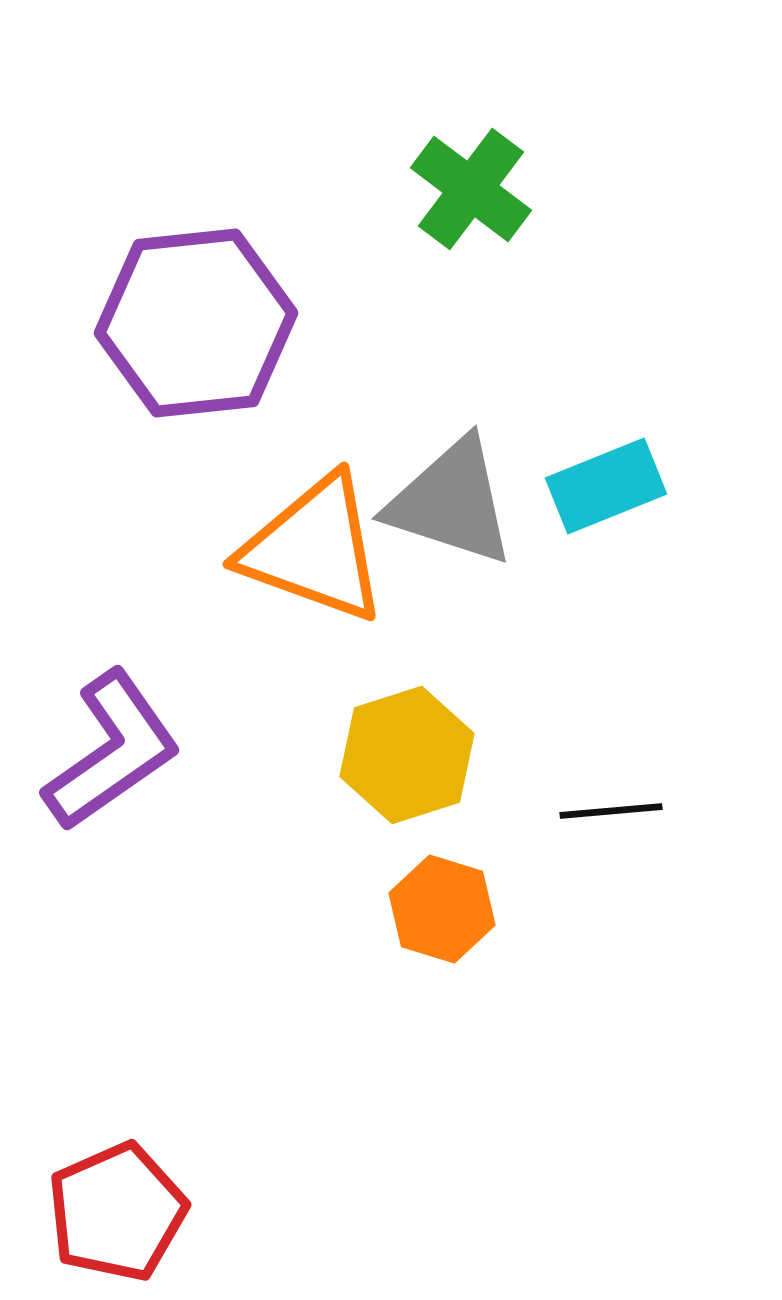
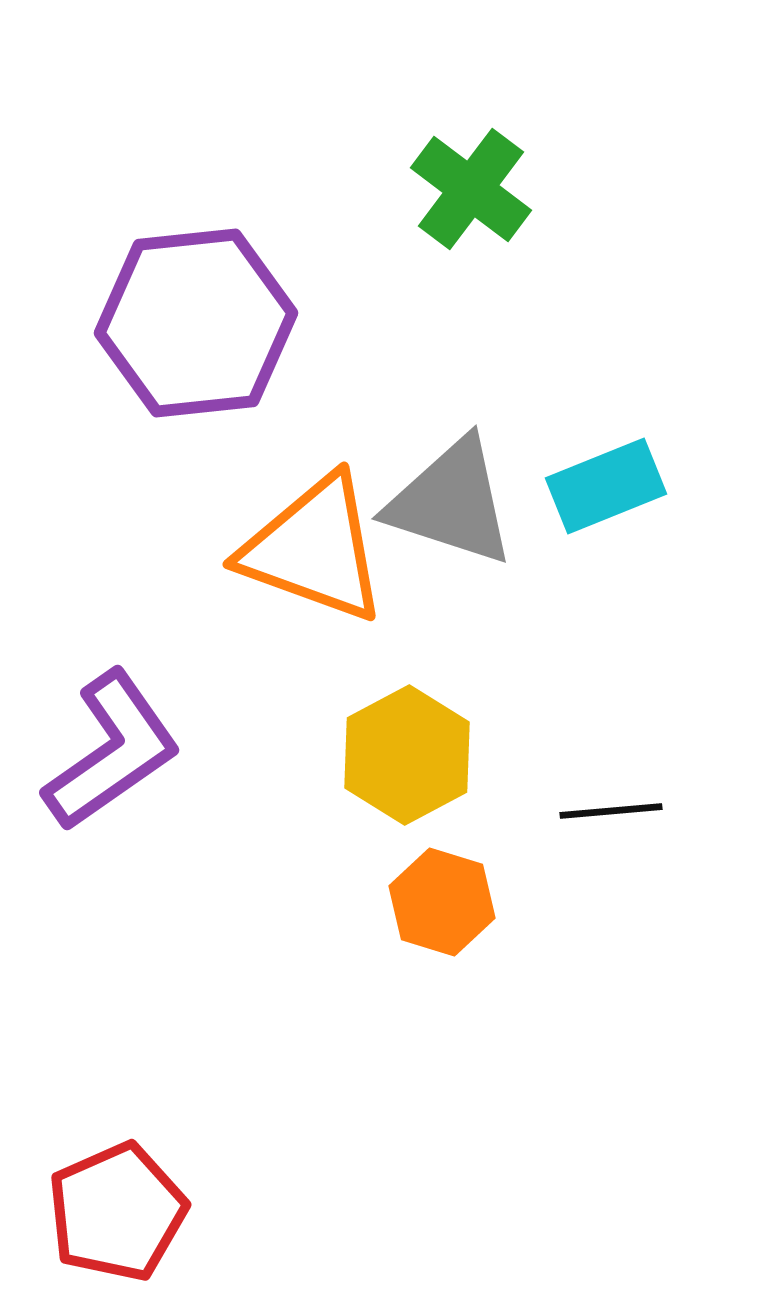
yellow hexagon: rotated 10 degrees counterclockwise
orange hexagon: moved 7 px up
